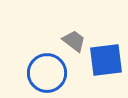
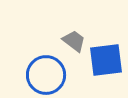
blue circle: moved 1 px left, 2 px down
